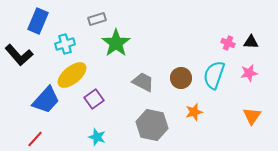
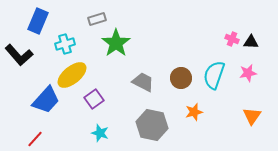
pink cross: moved 4 px right, 4 px up
pink star: moved 1 px left
cyan star: moved 3 px right, 4 px up
